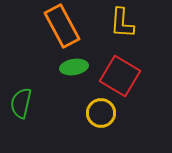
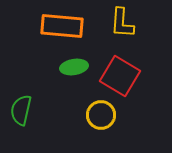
orange rectangle: rotated 57 degrees counterclockwise
green semicircle: moved 7 px down
yellow circle: moved 2 px down
